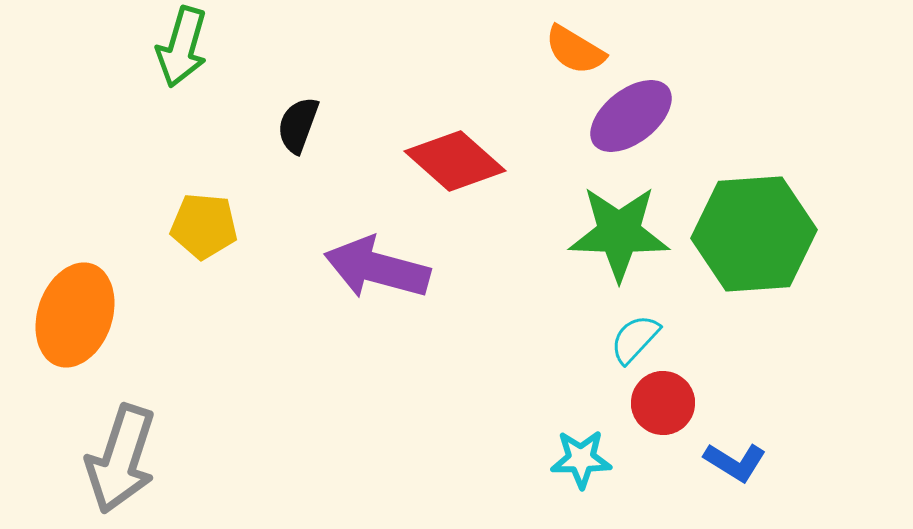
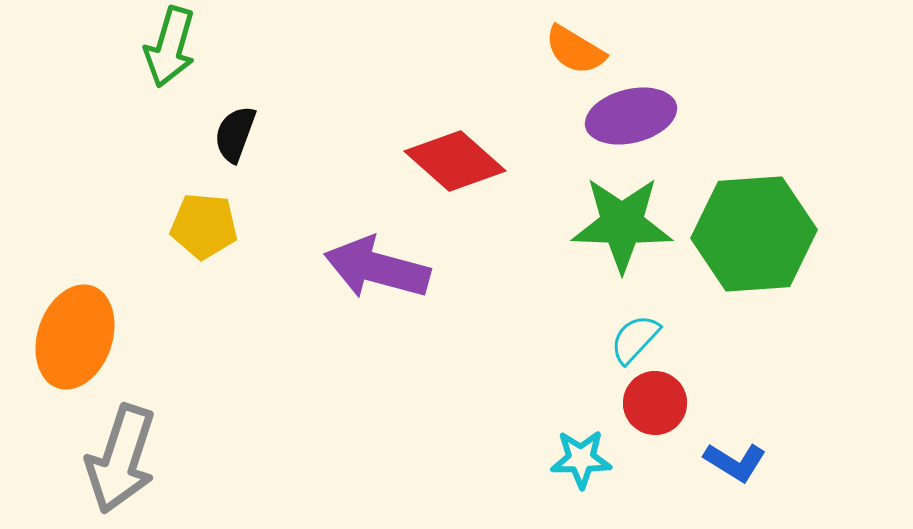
green arrow: moved 12 px left
purple ellipse: rotated 24 degrees clockwise
black semicircle: moved 63 px left, 9 px down
green star: moved 3 px right, 9 px up
orange ellipse: moved 22 px down
red circle: moved 8 px left
